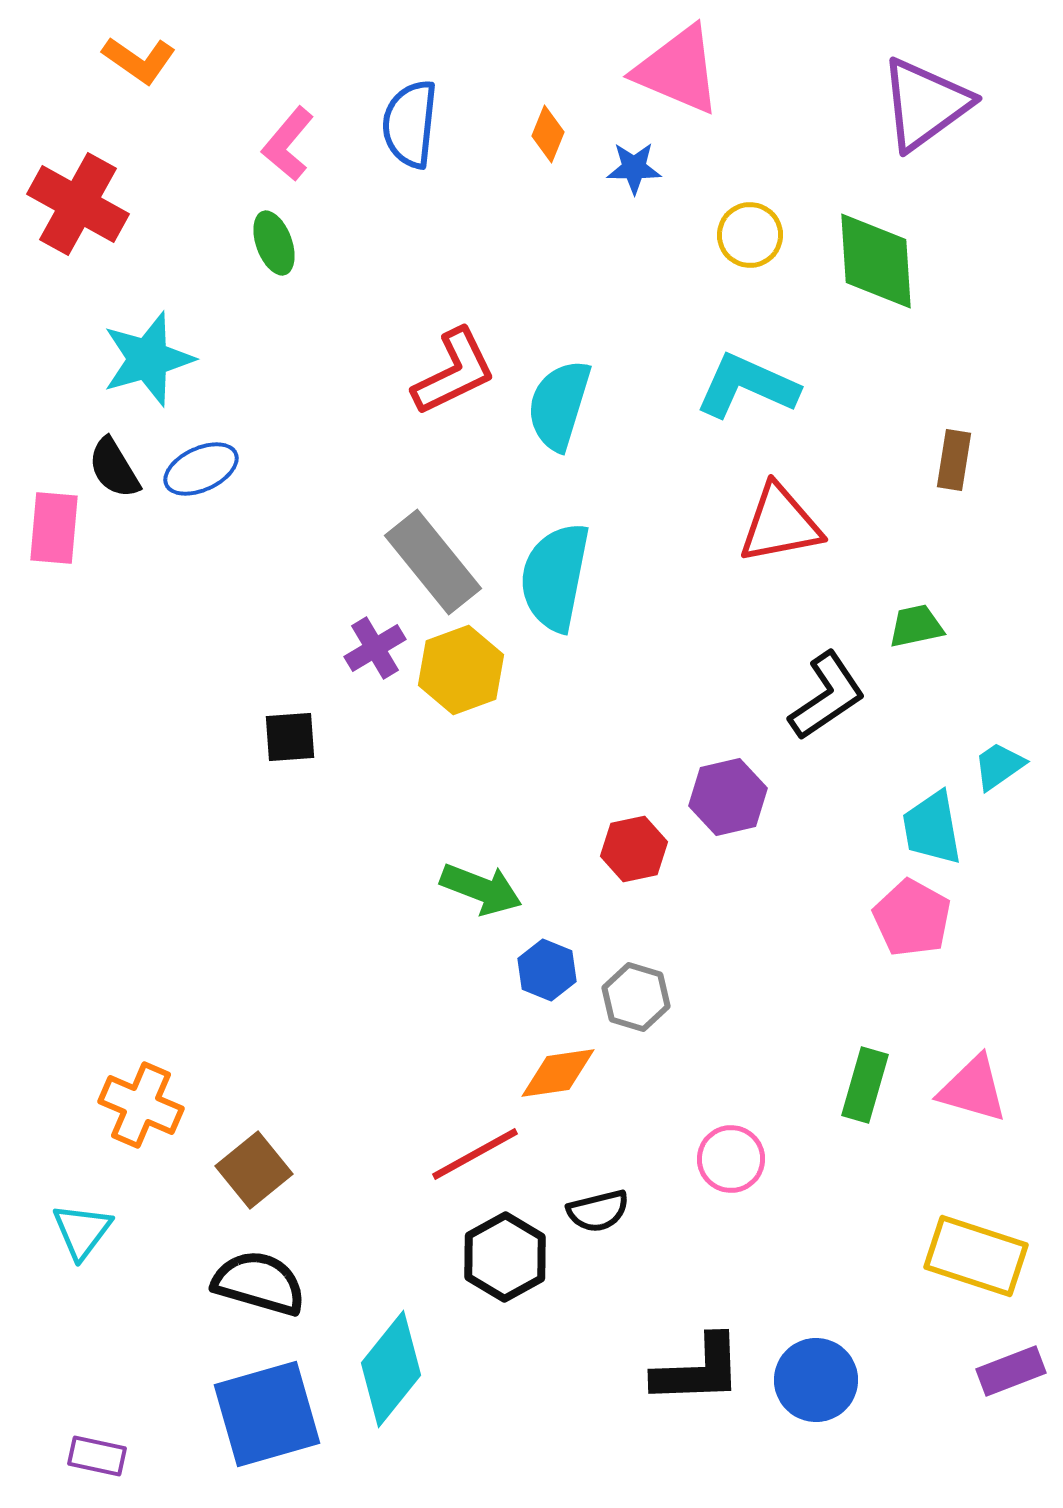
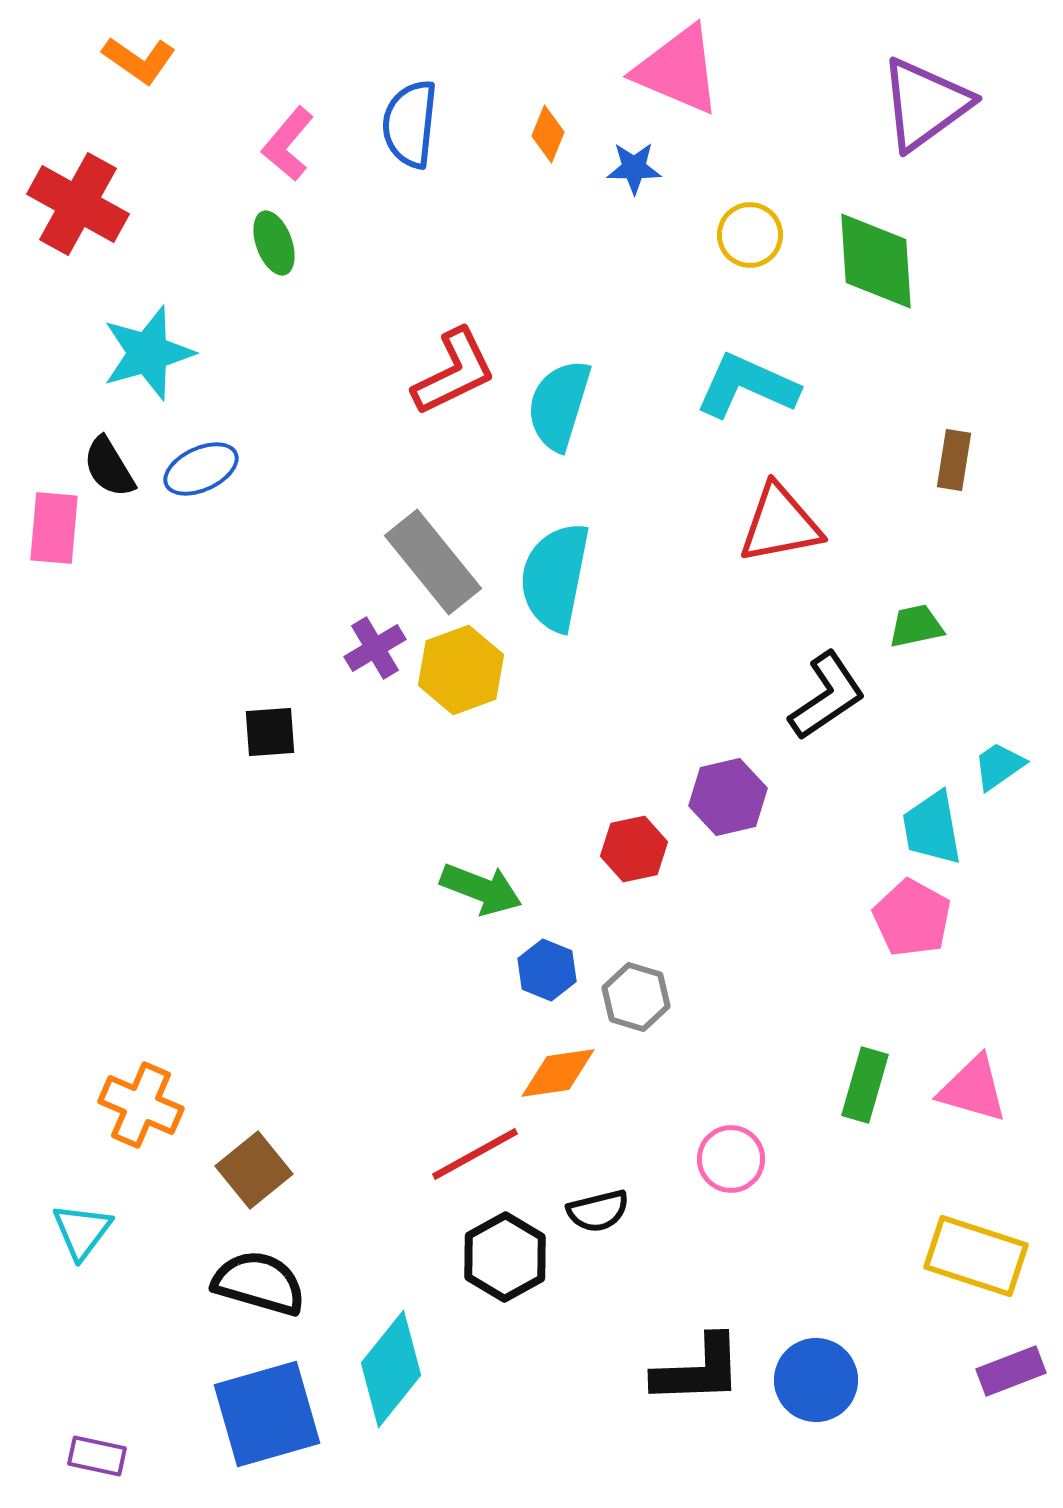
cyan star at (148, 359): moved 6 px up
black semicircle at (114, 468): moved 5 px left, 1 px up
black square at (290, 737): moved 20 px left, 5 px up
